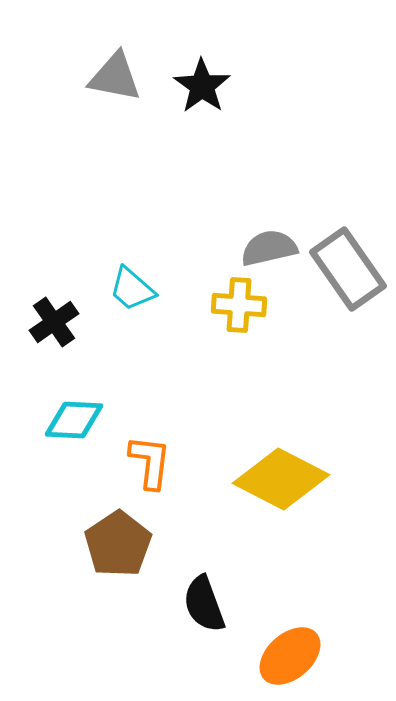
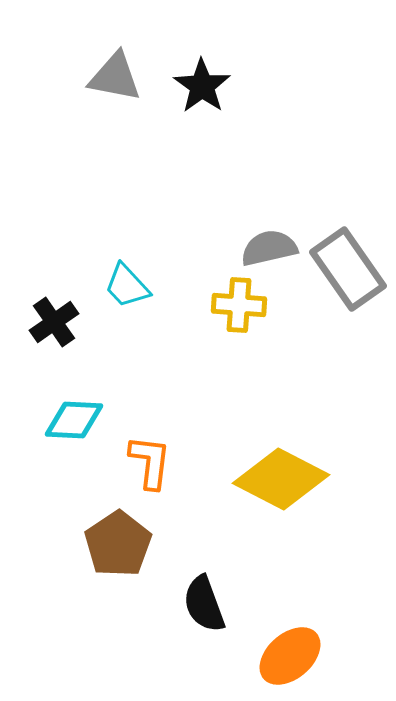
cyan trapezoid: moved 5 px left, 3 px up; rotated 6 degrees clockwise
